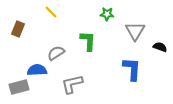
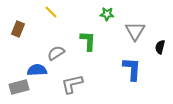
black semicircle: rotated 96 degrees counterclockwise
